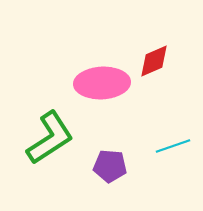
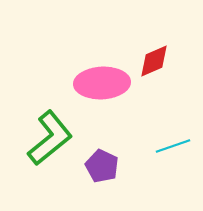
green L-shape: rotated 6 degrees counterclockwise
purple pentagon: moved 8 px left; rotated 20 degrees clockwise
